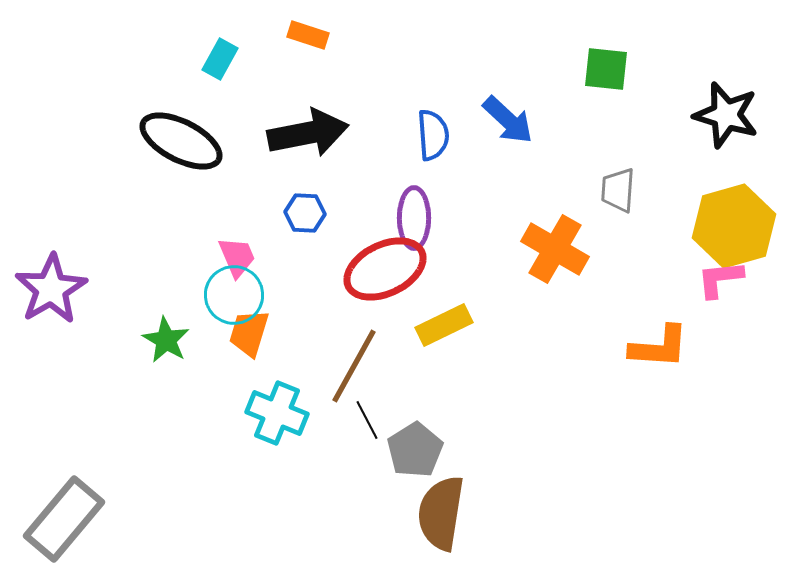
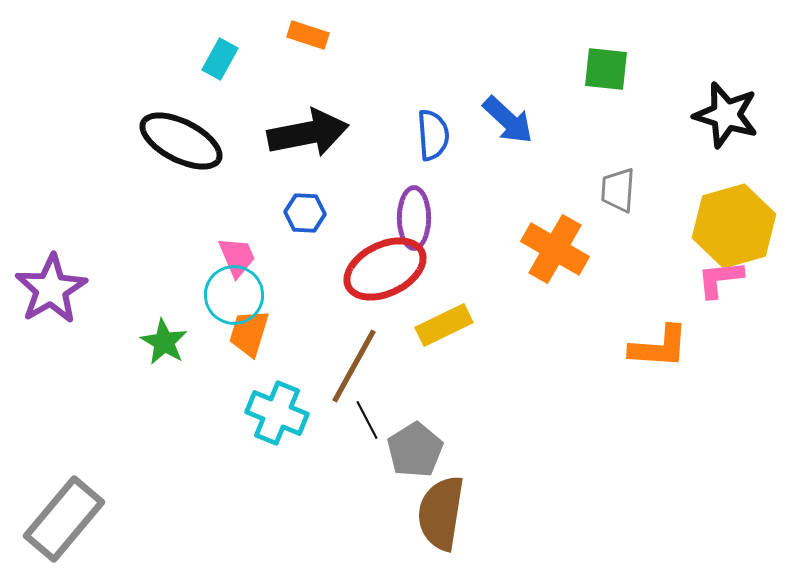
green star: moved 2 px left, 2 px down
